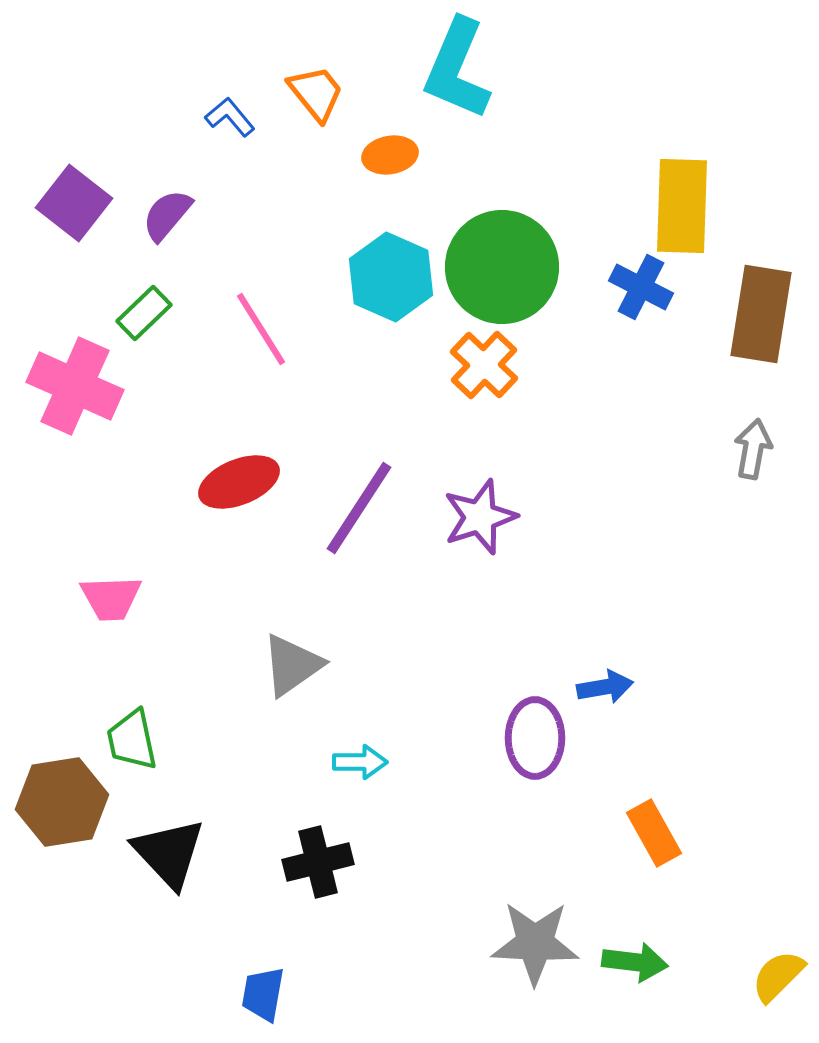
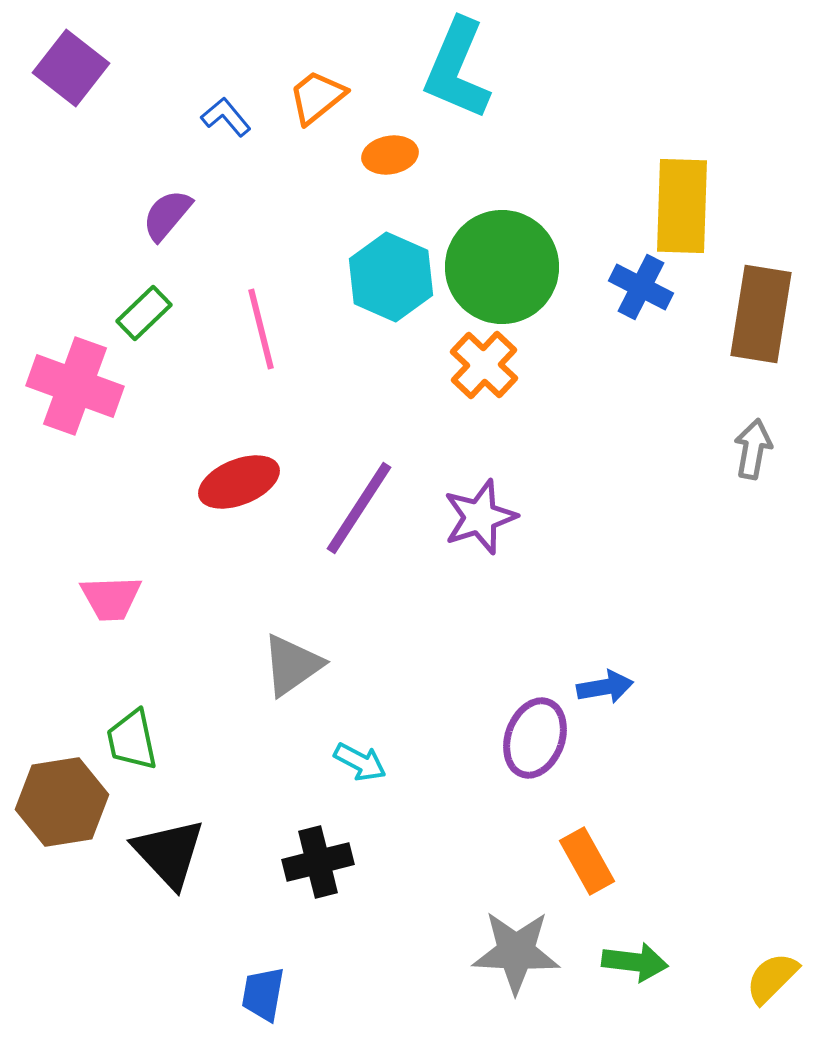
orange trapezoid: moved 1 px right, 4 px down; rotated 90 degrees counterclockwise
blue L-shape: moved 4 px left
purple square: moved 3 px left, 135 px up
pink line: rotated 18 degrees clockwise
pink cross: rotated 4 degrees counterclockwise
purple ellipse: rotated 20 degrees clockwise
cyan arrow: rotated 28 degrees clockwise
orange rectangle: moved 67 px left, 28 px down
gray star: moved 19 px left, 9 px down
yellow semicircle: moved 6 px left, 2 px down
